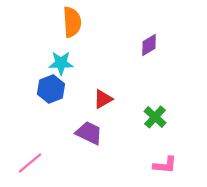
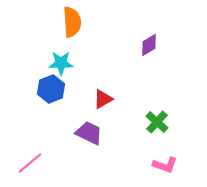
green cross: moved 2 px right, 5 px down
pink L-shape: rotated 15 degrees clockwise
